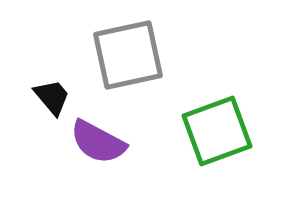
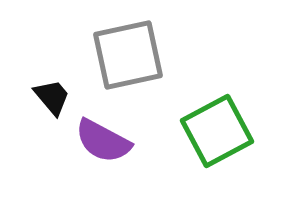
green square: rotated 8 degrees counterclockwise
purple semicircle: moved 5 px right, 1 px up
